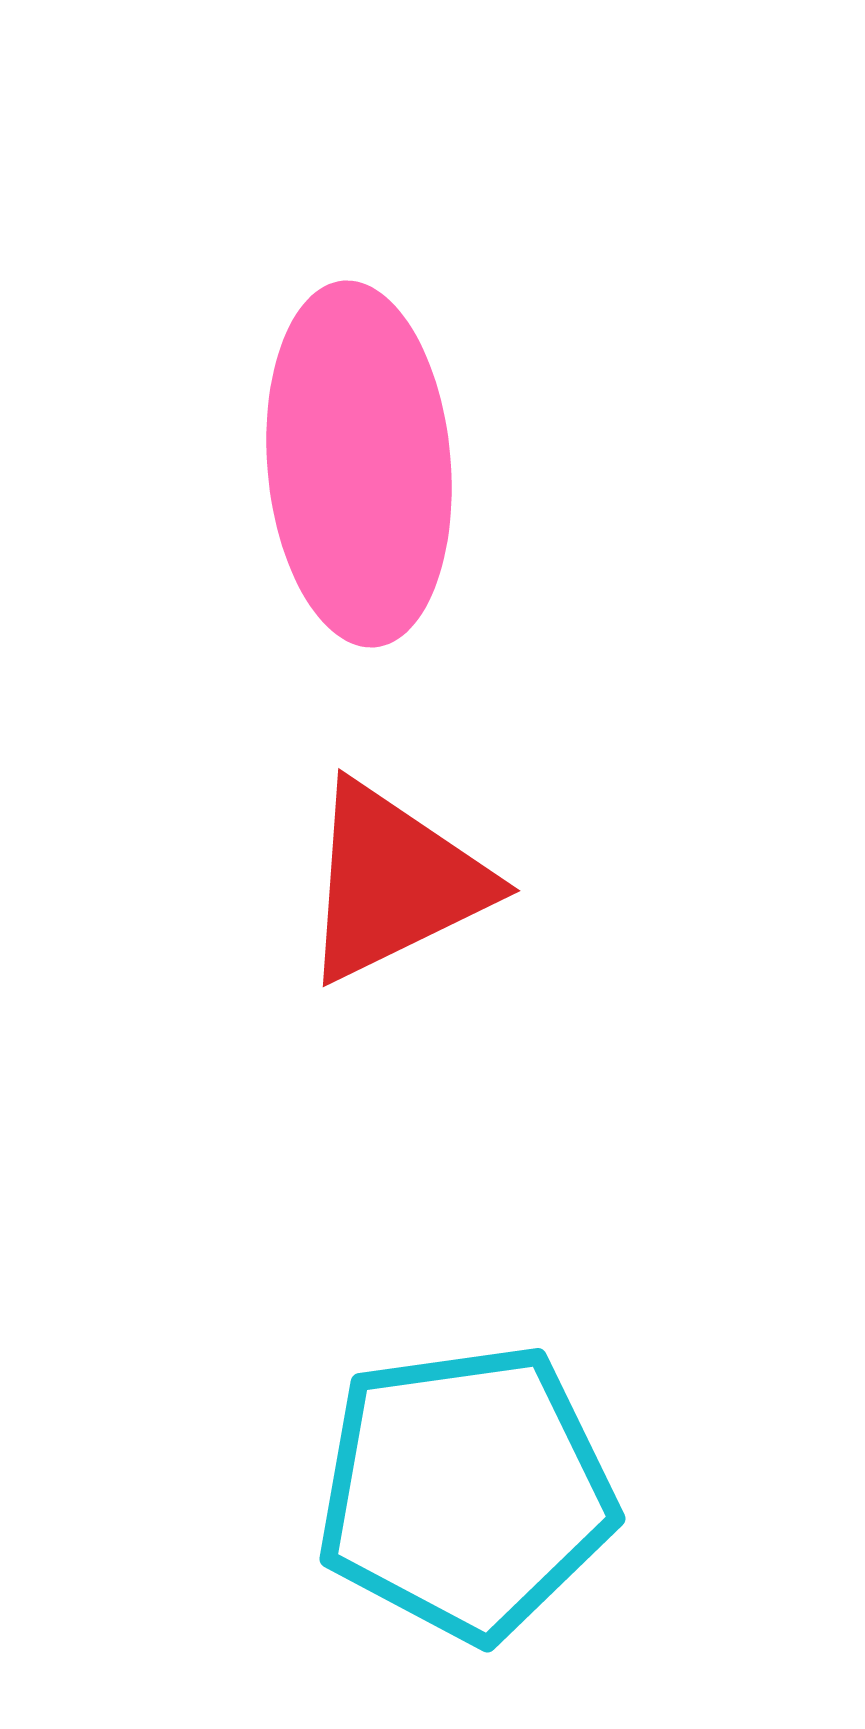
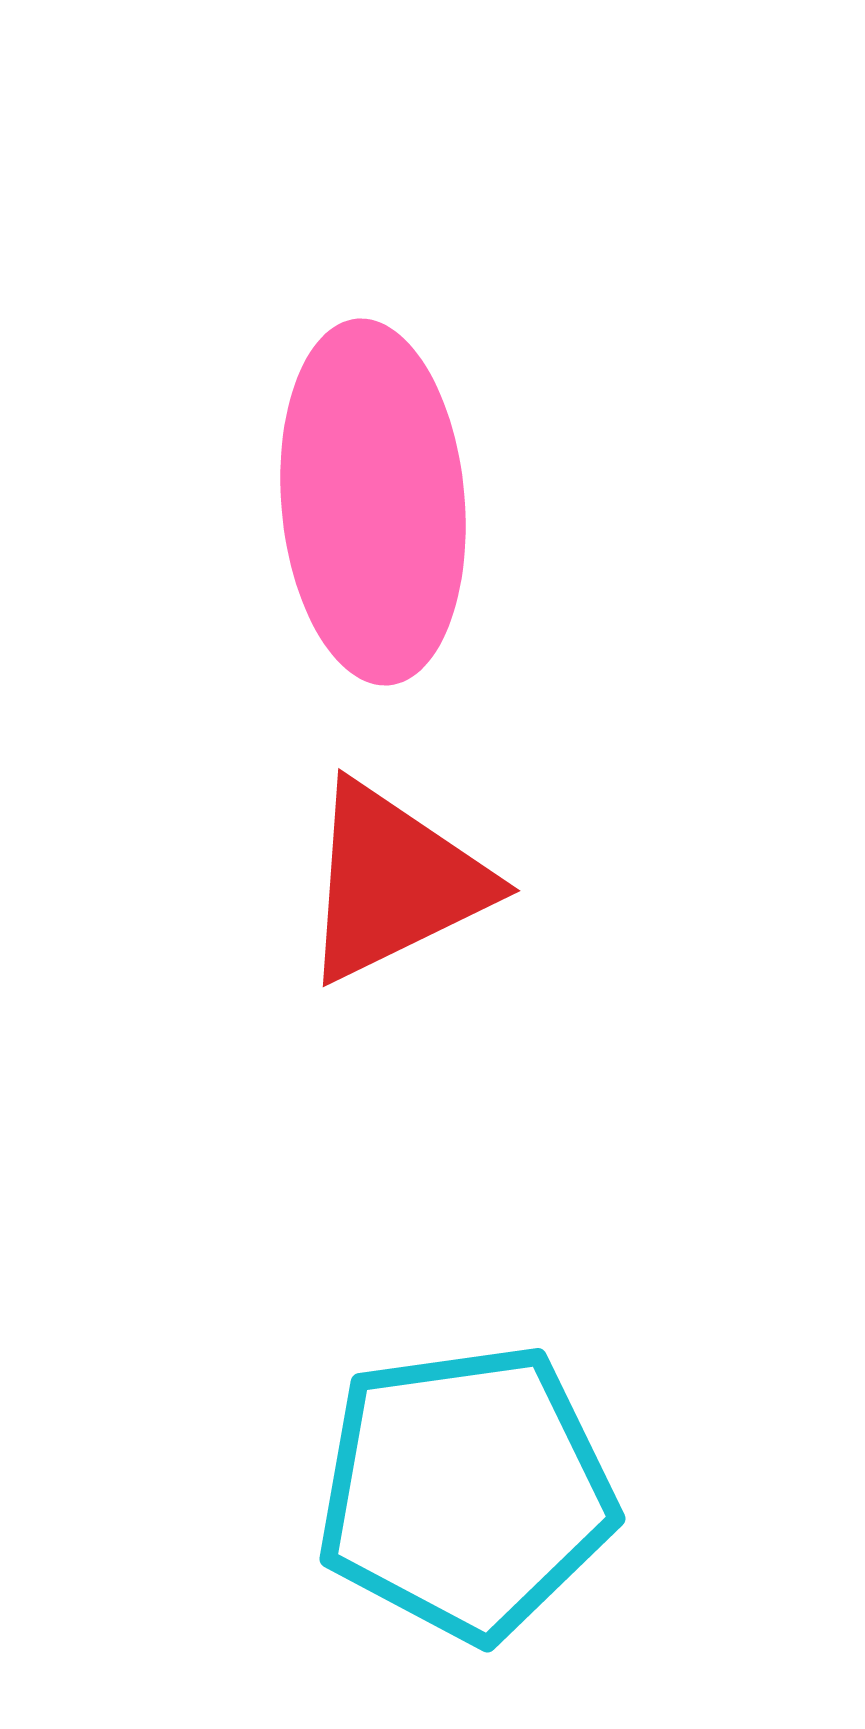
pink ellipse: moved 14 px right, 38 px down
